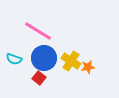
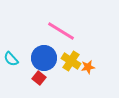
pink line: moved 23 px right
cyan semicircle: moved 3 px left; rotated 28 degrees clockwise
